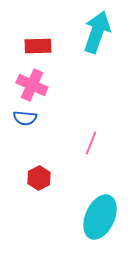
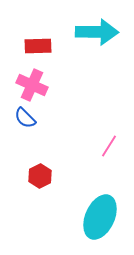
cyan arrow: rotated 72 degrees clockwise
blue semicircle: rotated 40 degrees clockwise
pink line: moved 18 px right, 3 px down; rotated 10 degrees clockwise
red hexagon: moved 1 px right, 2 px up
